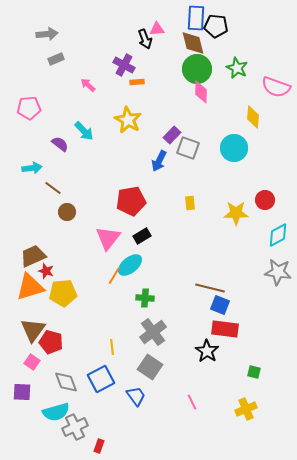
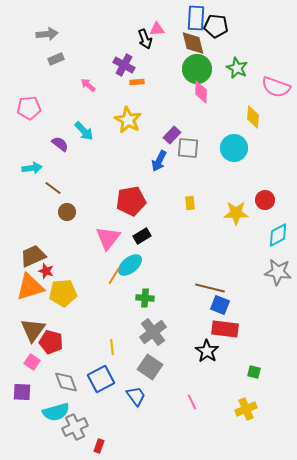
gray square at (188, 148): rotated 15 degrees counterclockwise
